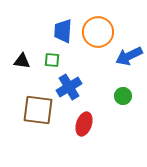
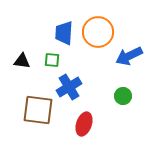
blue trapezoid: moved 1 px right, 2 px down
